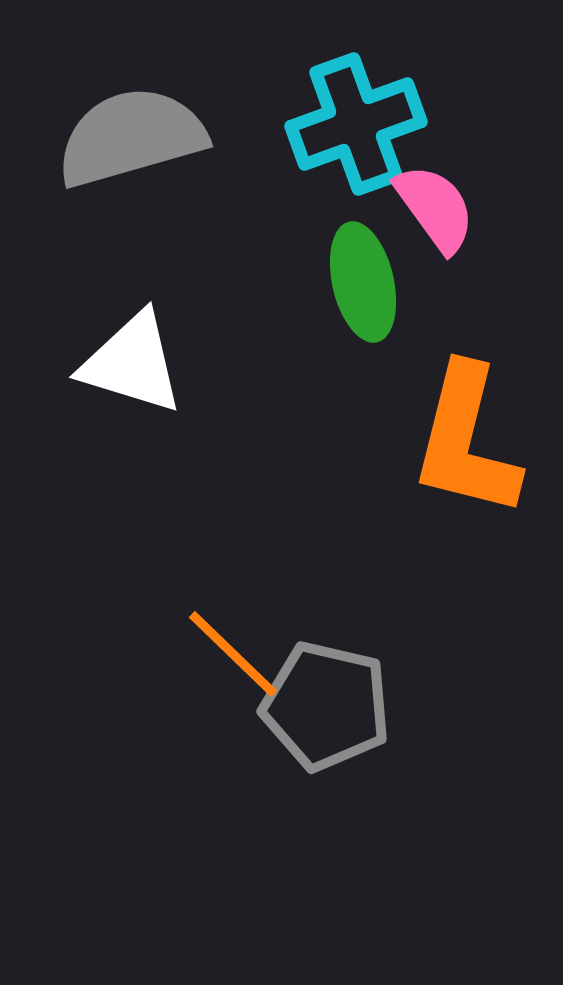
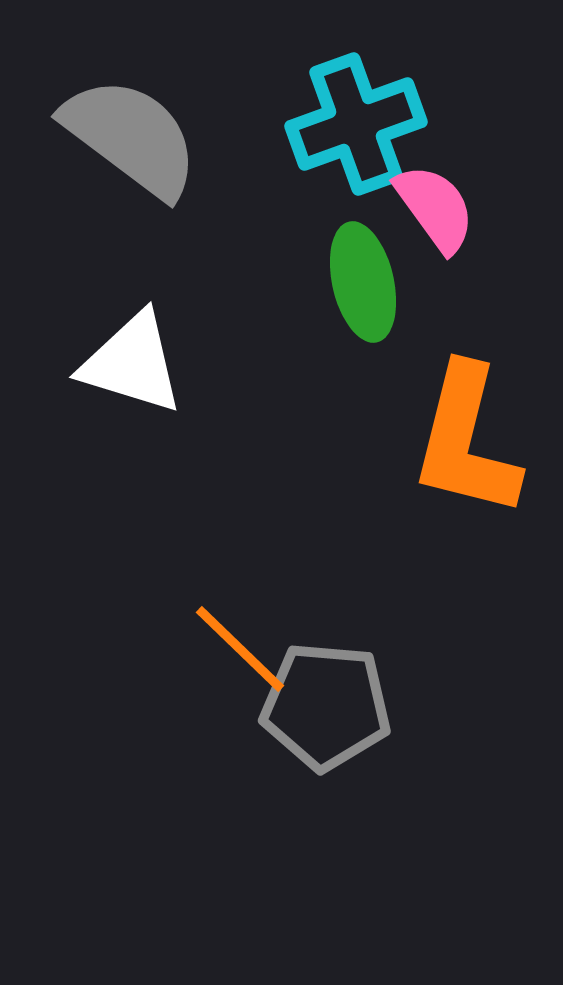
gray semicircle: rotated 53 degrees clockwise
orange line: moved 7 px right, 5 px up
gray pentagon: rotated 8 degrees counterclockwise
